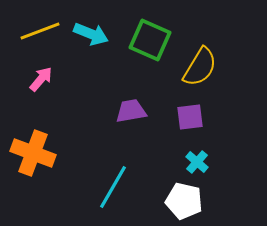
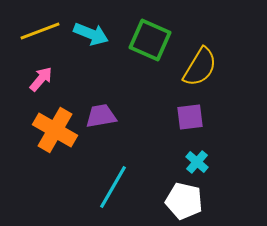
purple trapezoid: moved 30 px left, 5 px down
orange cross: moved 22 px right, 23 px up; rotated 9 degrees clockwise
